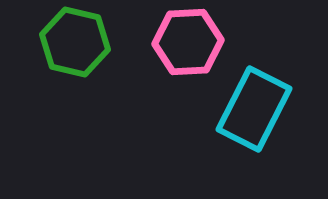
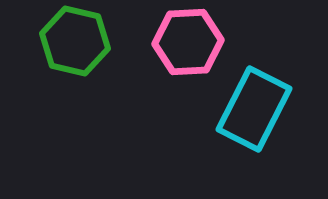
green hexagon: moved 1 px up
